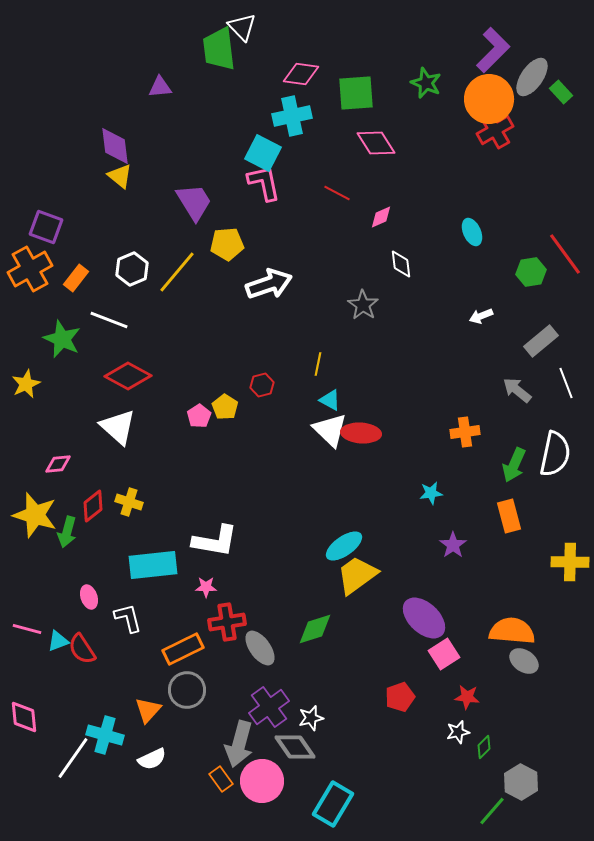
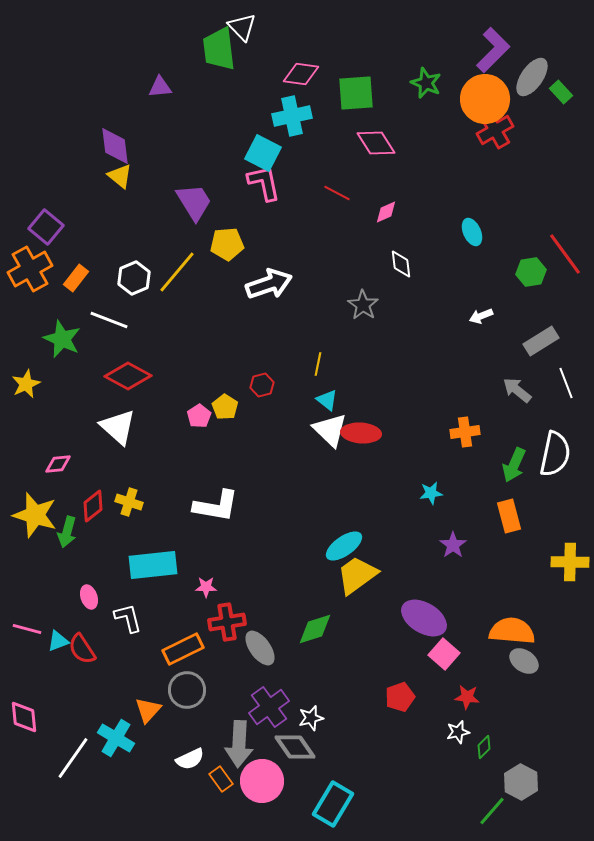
orange circle at (489, 99): moved 4 px left
pink diamond at (381, 217): moved 5 px right, 5 px up
purple square at (46, 227): rotated 20 degrees clockwise
white hexagon at (132, 269): moved 2 px right, 9 px down
gray rectangle at (541, 341): rotated 8 degrees clockwise
cyan triangle at (330, 400): moved 3 px left; rotated 10 degrees clockwise
white L-shape at (215, 541): moved 1 px right, 35 px up
purple ellipse at (424, 618): rotated 12 degrees counterclockwise
pink square at (444, 654): rotated 16 degrees counterclockwise
cyan cross at (105, 735): moved 11 px right, 3 px down; rotated 15 degrees clockwise
gray arrow at (239, 744): rotated 12 degrees counterclockwise
white semicircle at (152, 759): moved 38 px right
